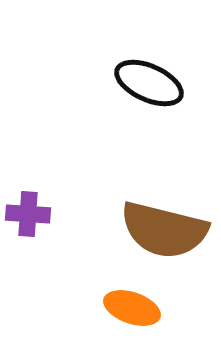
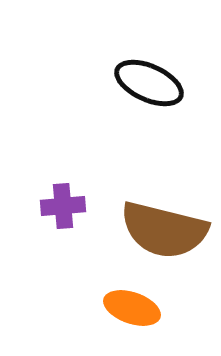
purple cross: moved 35 px right, 8 px up; rotated 9 degrees counterclockwise
